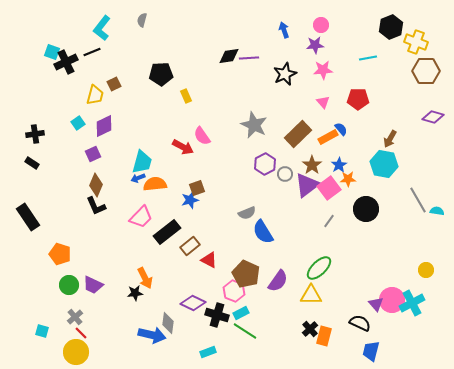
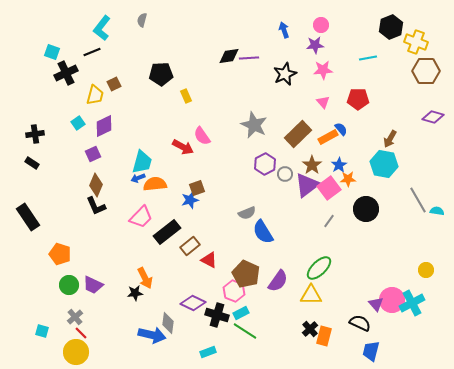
black cross at (66, 62): moved 11 px down
